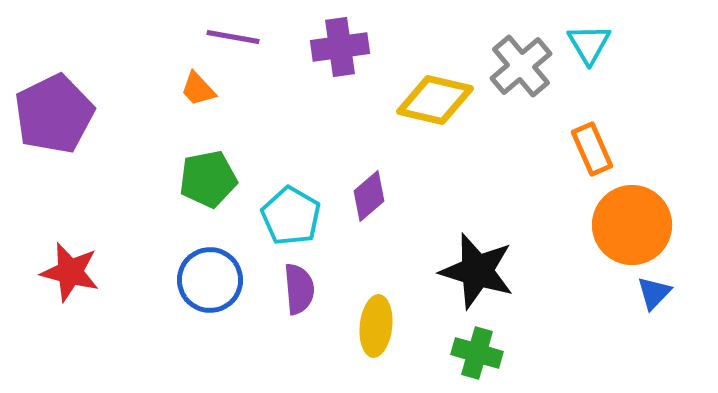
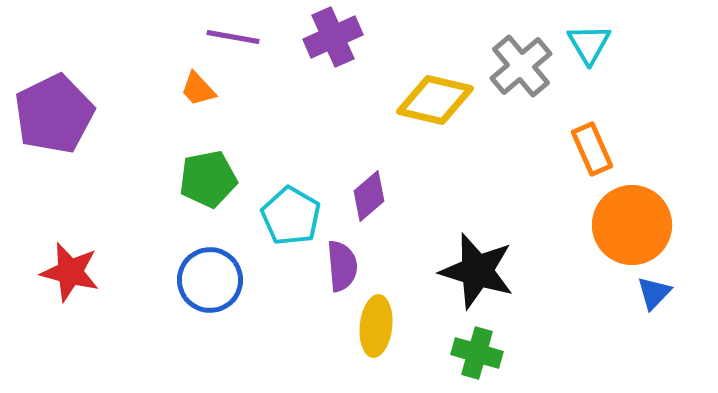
purple cross: moved 7 px left, 10 px up; rotated 16 degrees counterclockwise
purple semicircle: moved 43 px right, 23 px up
